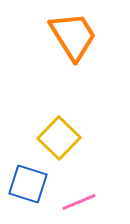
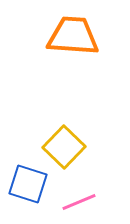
orange trapezoid: rotated 54 degrees counterclockwise
yellow square: moved 5 px right, 9 px down
